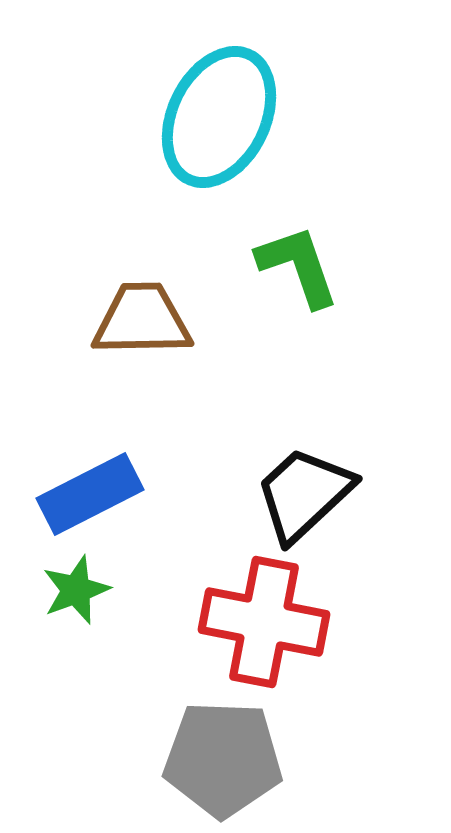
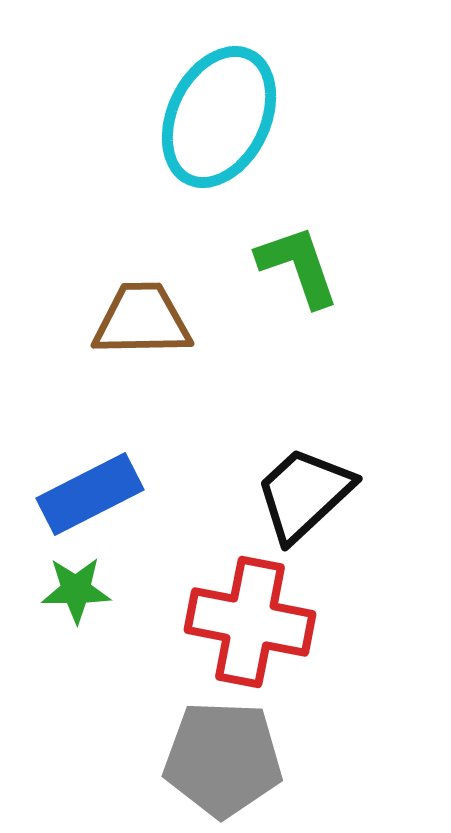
green star: rotated 20 degrees clockwise
red cross: moved 14 px left
